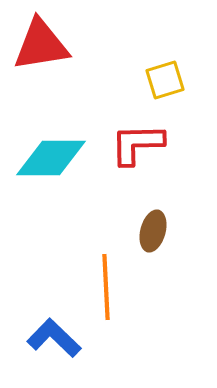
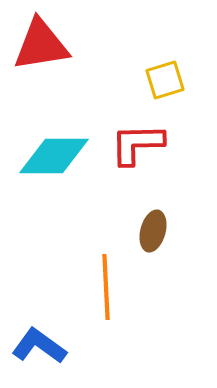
cyan diamond: moved 3 px right, 2 px up
blue L-shape: moved 15 px left, 8 px down; rotated 8 degrees counterclockwise
